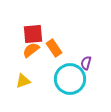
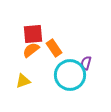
cyan circle: moved 4 px up
